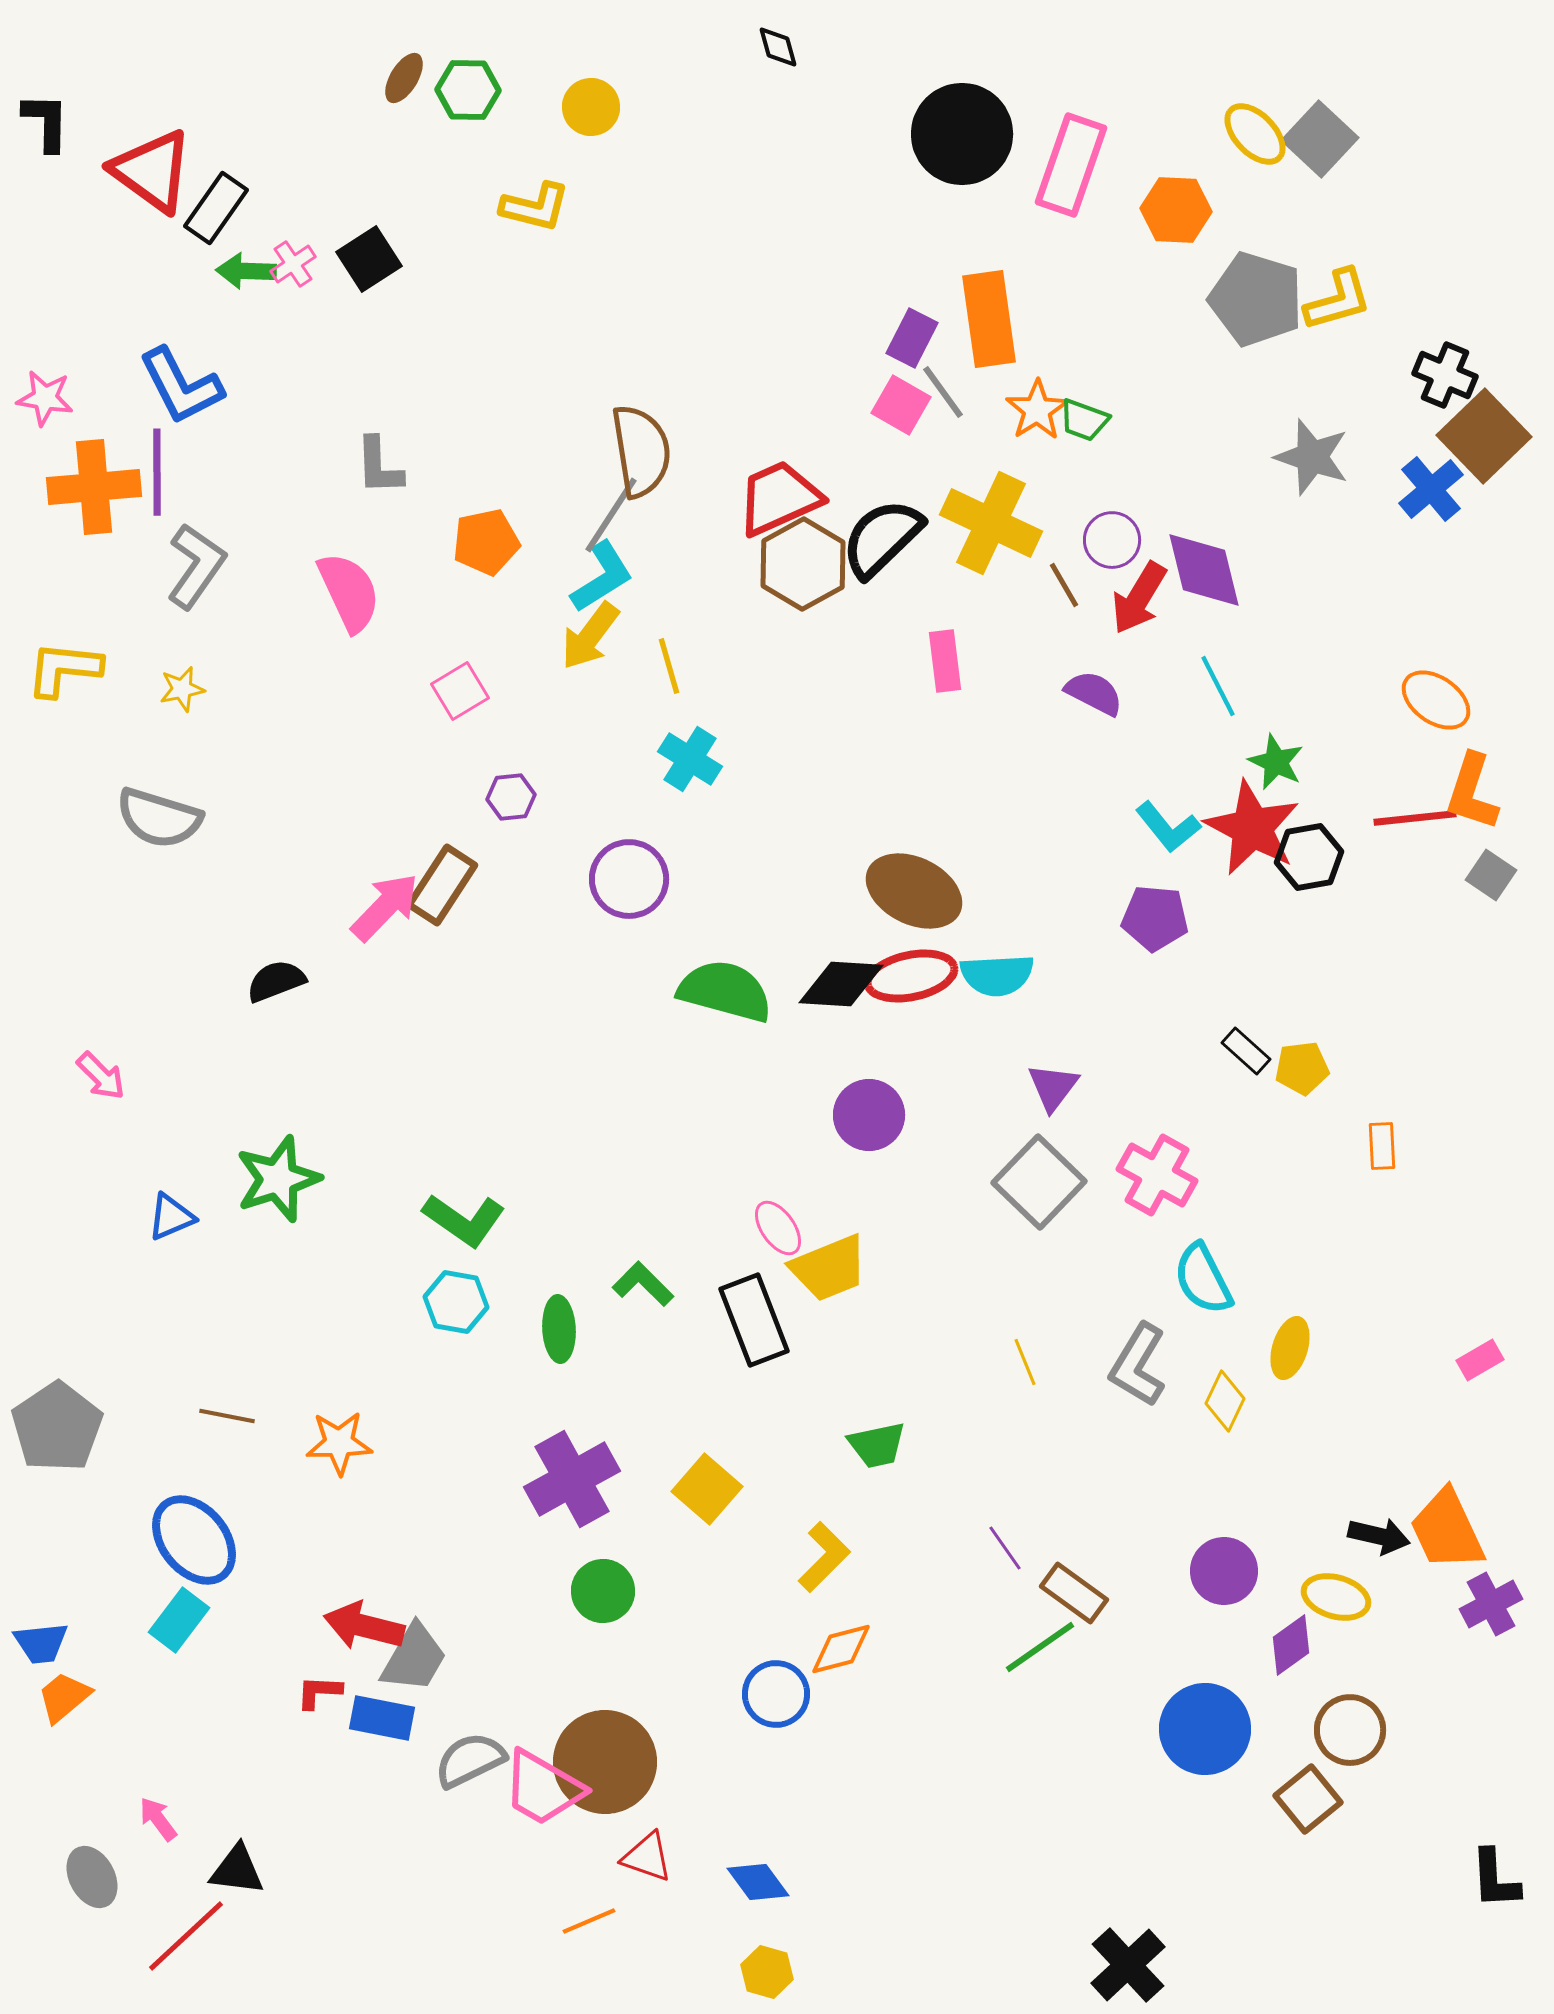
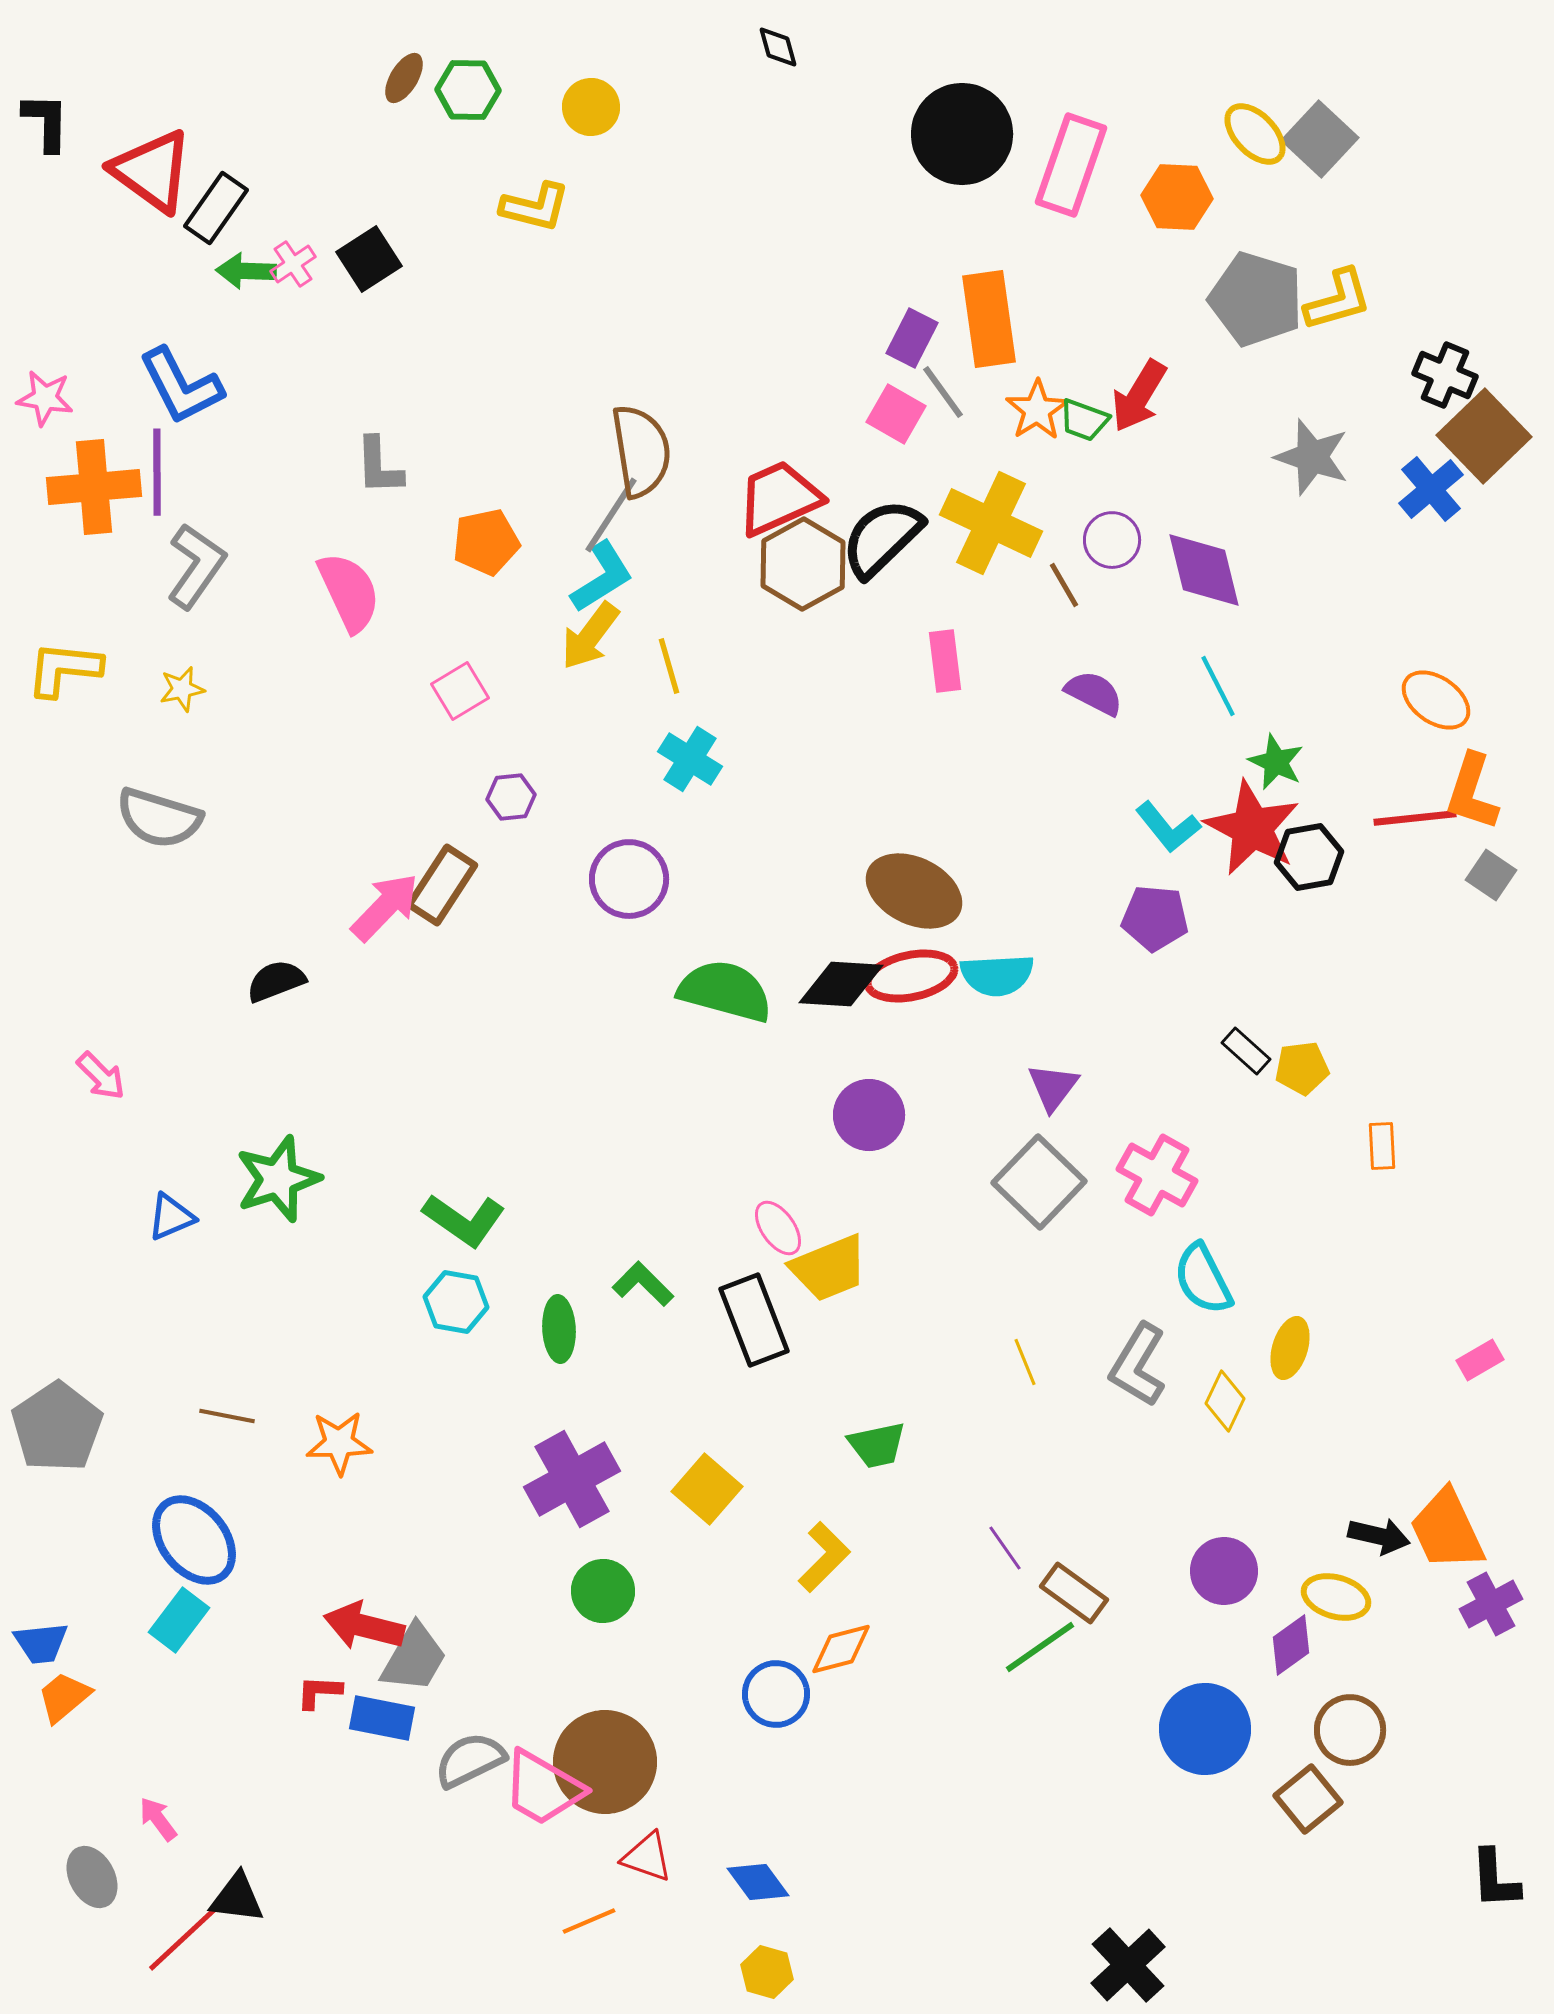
orange hexagon at (1176, 210): moved 1 px right, 13 px up
pink square at (901, 405): moved 5 px left, 9 px down
red arrow at (1139, 598): moved 202 px up
black triangle at (237, 1870): moved 28 px down
